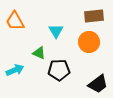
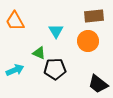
orange circle: moved 1 px left, 1 px up
black pentagon: moved 4 px left, 1 px up
black trapezoid: rotated 75 degrees clockwise
